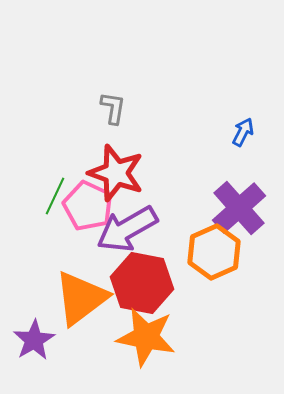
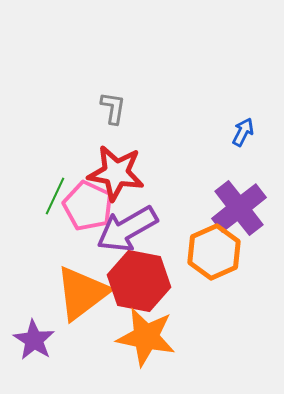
red star: rotated 10 degrees counterclockwise
purple cross: rotated 4 degrees clockwise
red hexagon: moved 3 px left, 2 px up
orange triangle: moved 1 px right, 5 px up
purple star: rotated 9 degrees counterclockwise
